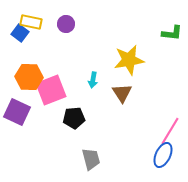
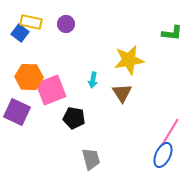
black pentagon: rotated 15 degrees clockwise
pink line: moved 1 px down
